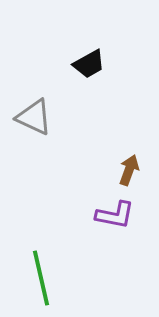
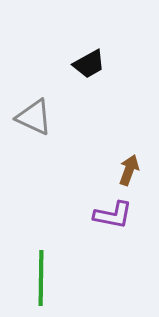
purple L-shape: moved 2 px left
green line: rotated 14 degrees clockwise
